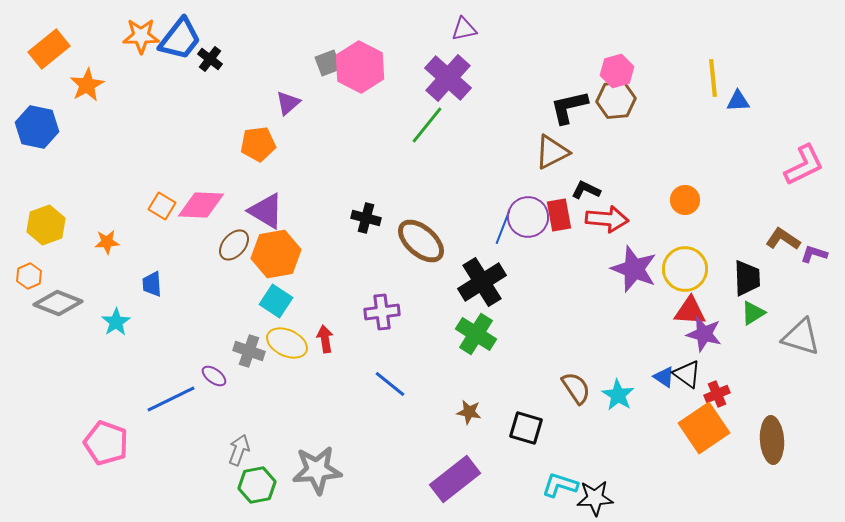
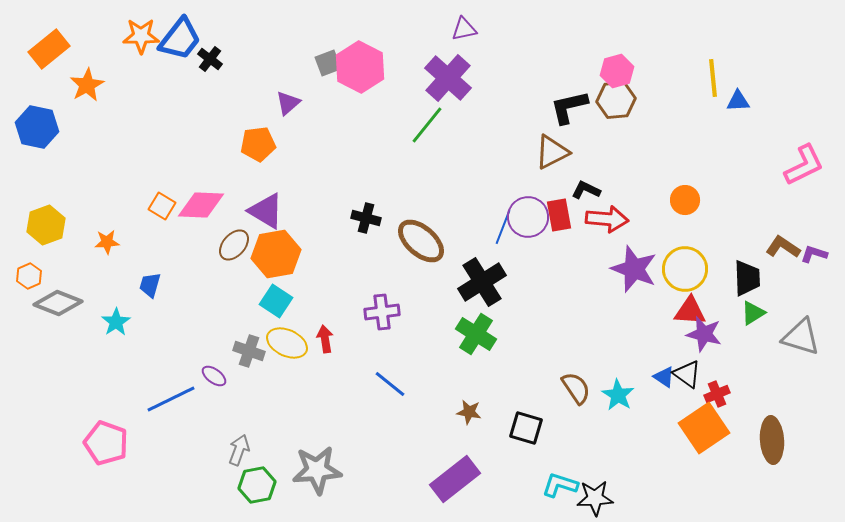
brown L-shape at (783, 239): moved 8 px down
blue trapezoid at (152, 284): moved 2 px left, 1 px down; rotated 20 degrees clockwise
